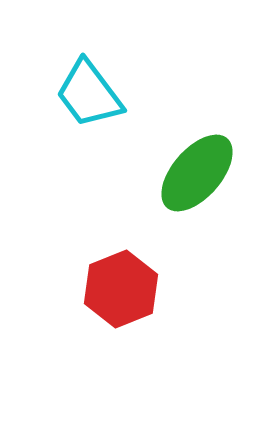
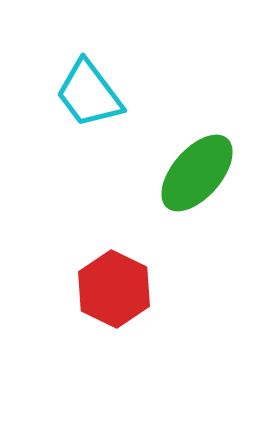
red hexagon: moved 7 px left; rotated 12 degrees counterclockwise
